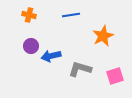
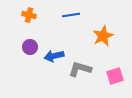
purple circle: moved 1 px left, 1 px down
blue arrow: moved 3 px right
